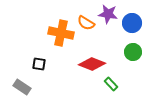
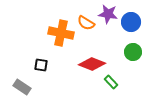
blue circle: moved 1 px left, 1 px up
black square: moved 2 px right, 1 px down
green rectangle: moved 2 px up
